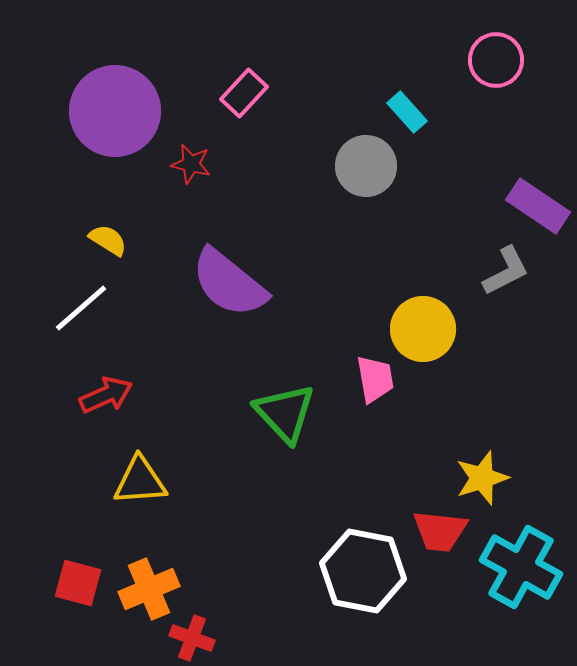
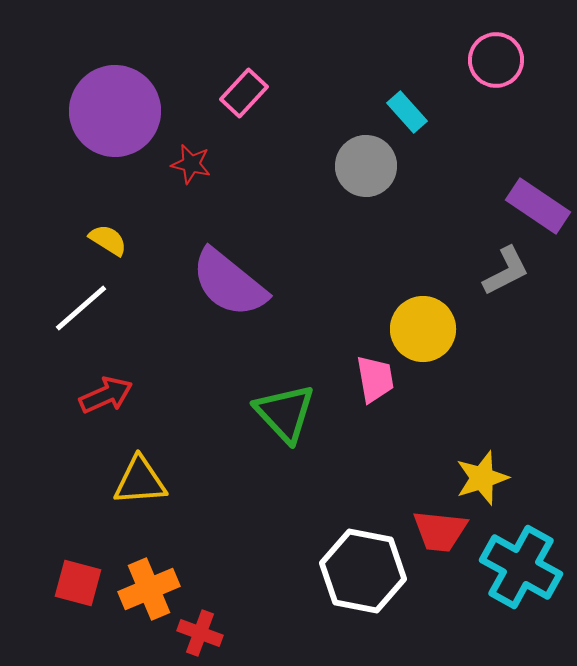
red cross: moved 8 px right, 5 px up
